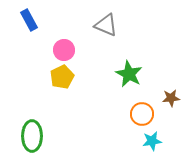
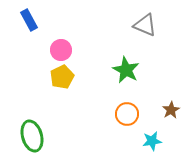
gray triangle: moved 39 px right
pink circle: moved 3 px left
green star: moved 3 px left, 4 px up
brown star: moved 12 px down; rotated 24 degrees counterclockwise
orange circle: moved 15 px left
green ellipse: rotated 16 degrees counterclockwise
